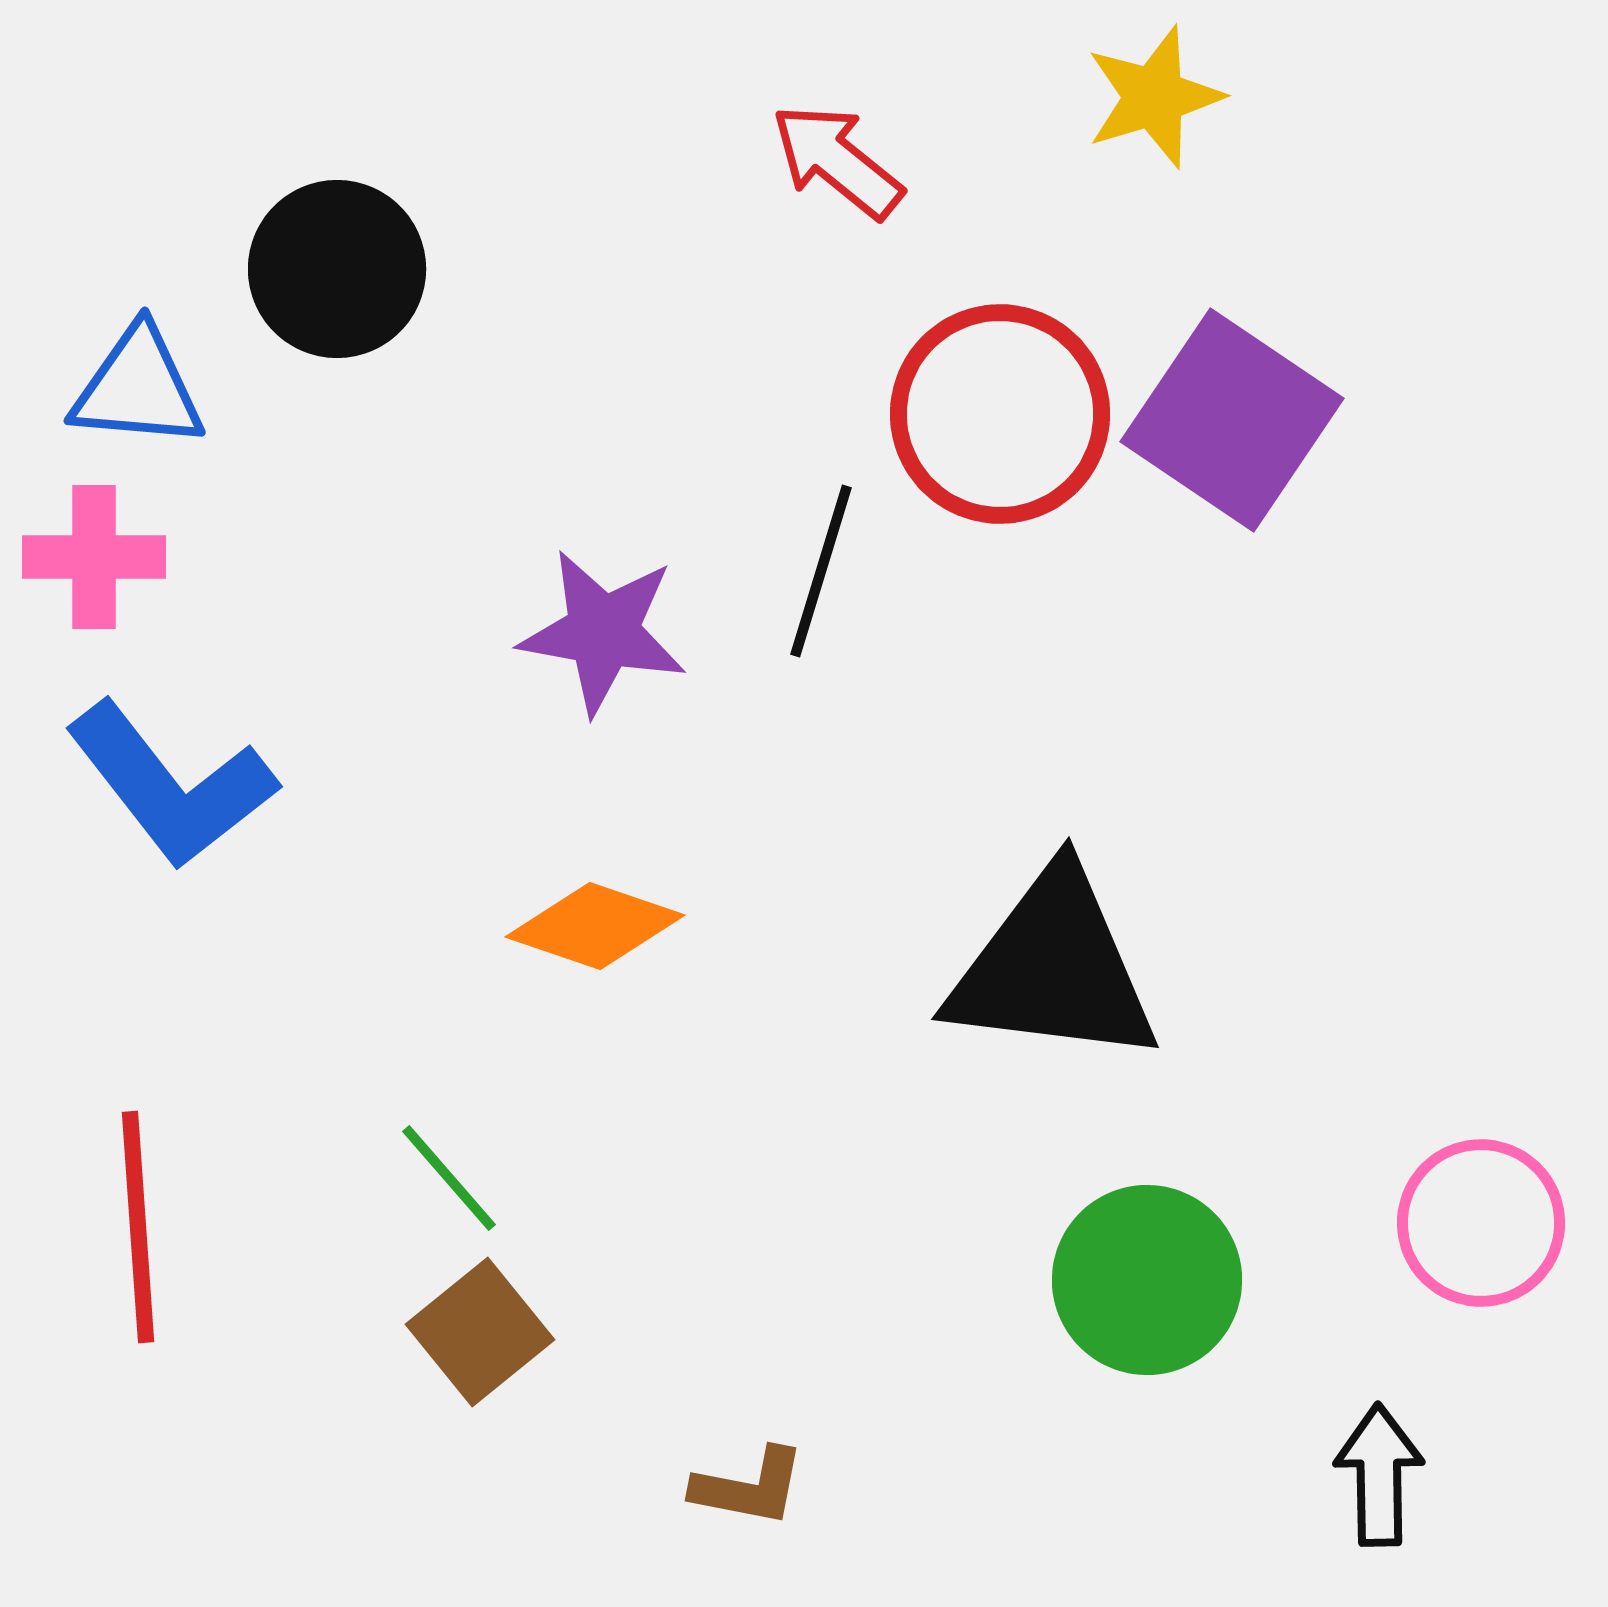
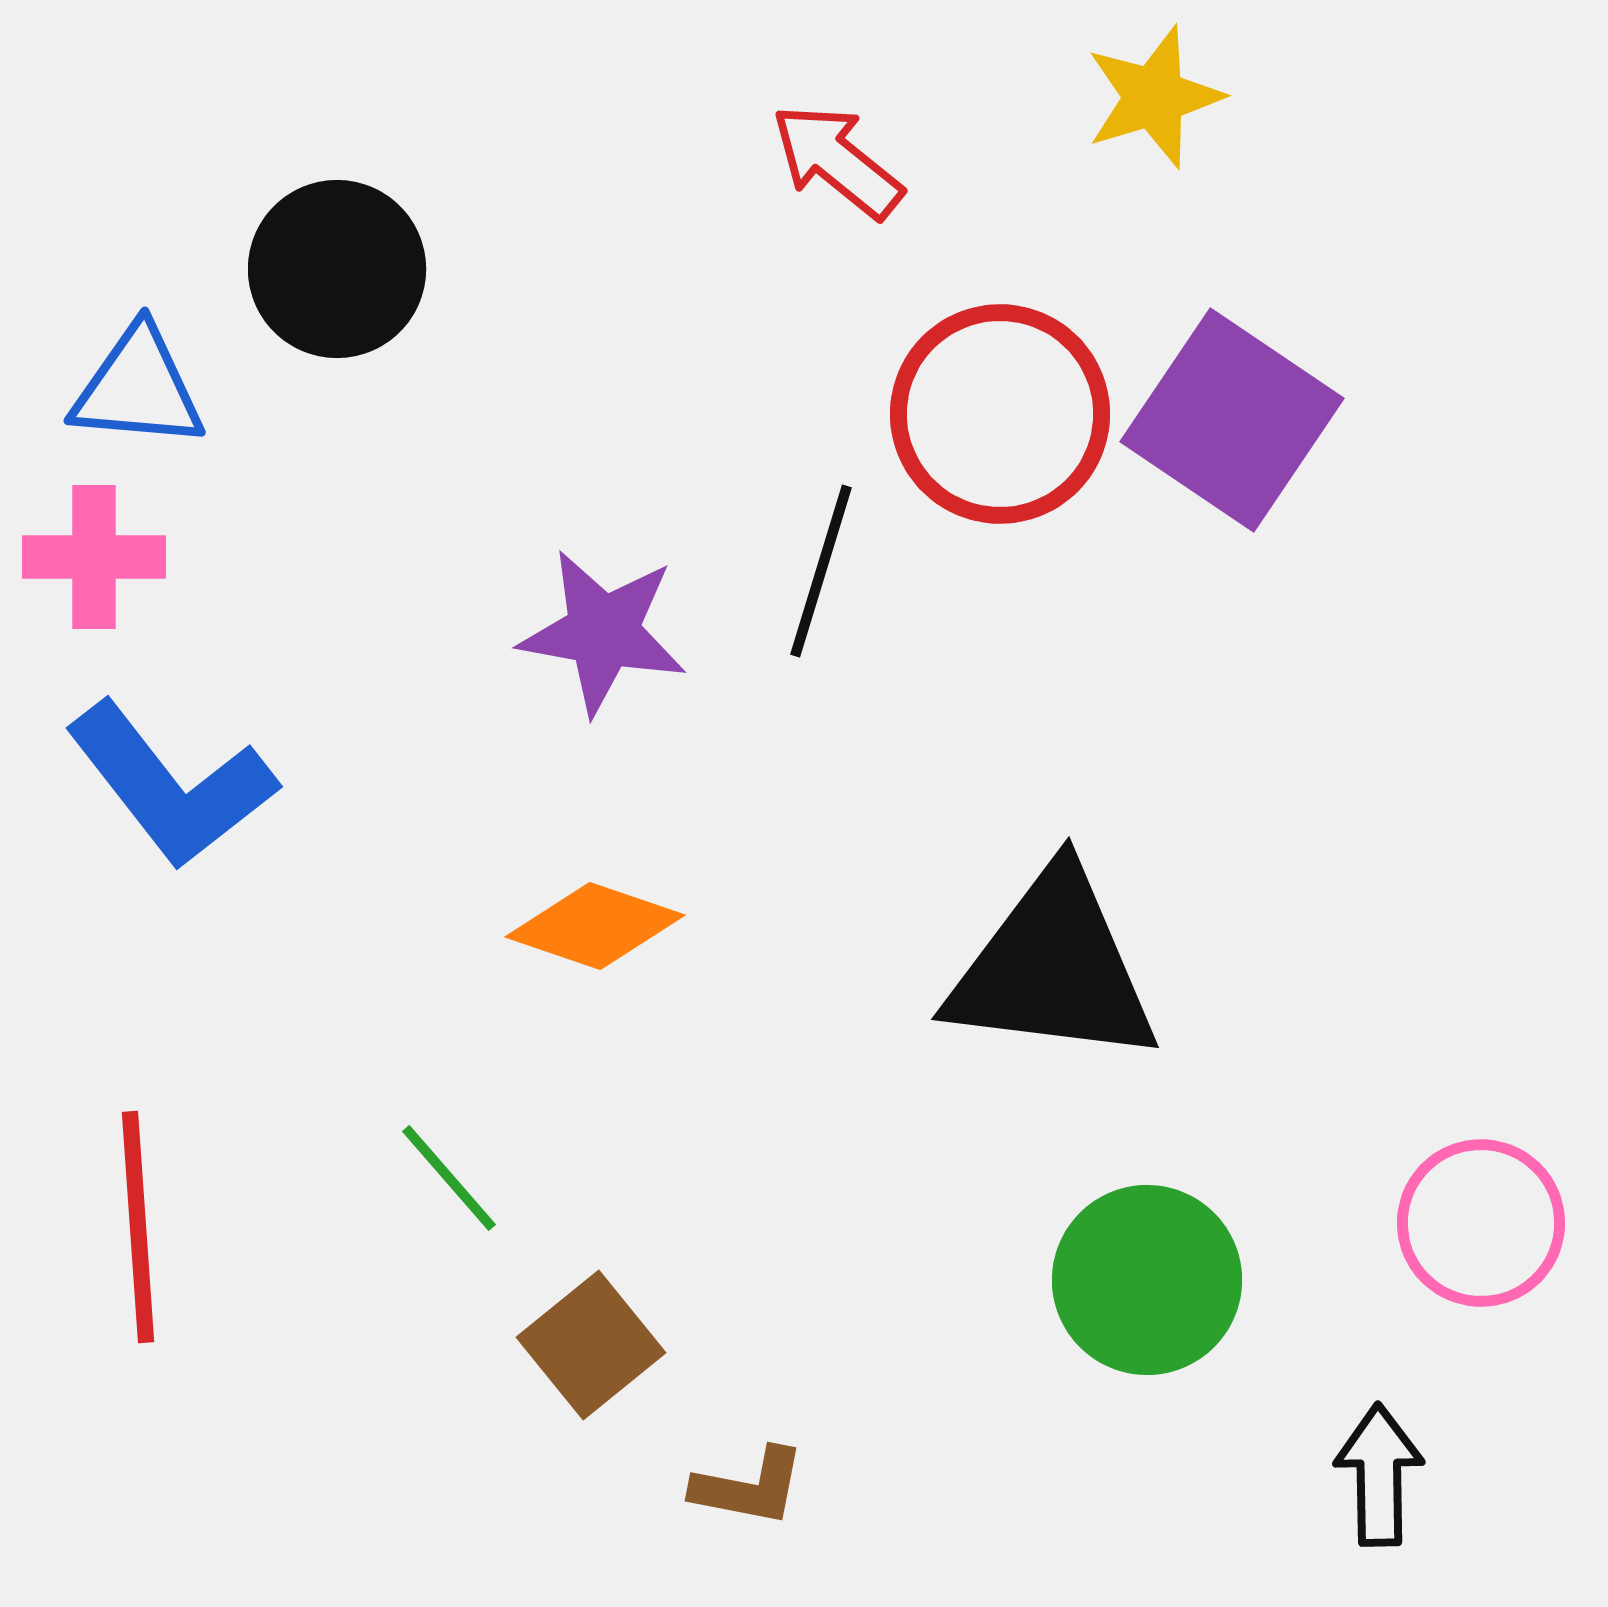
brown square: moved 111 px right, 13 px down
